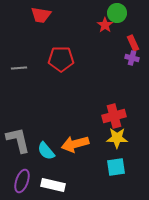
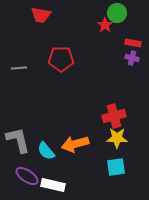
red rectangle: rotated 56 degrees counterclockwise
purple ellipse: moved 5 px right, 5 px up; rotated 75 degrees counterclockwise
